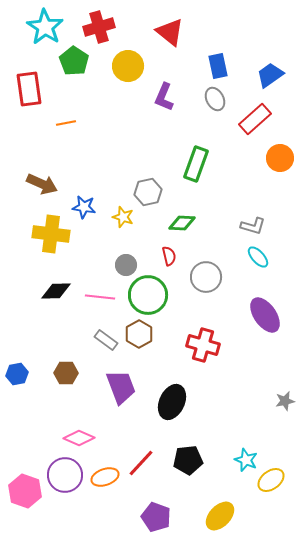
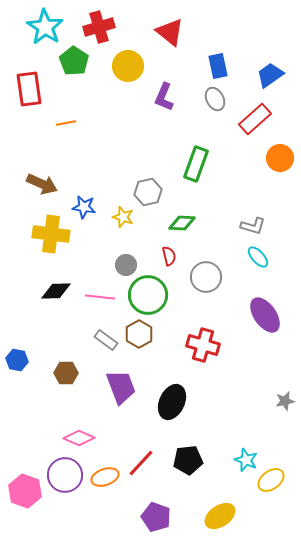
blue hexagon at (17, 374): moved 14 px up; rotated 20 degrees clockwise
yellow ellipse at (220, 516): rotated 12 degrees clockwise
